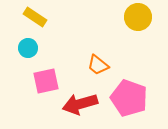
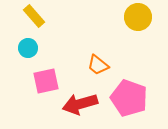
yellow rectangle: moved 1 px left, 1 px up; rotated 15 degrees clockwise
